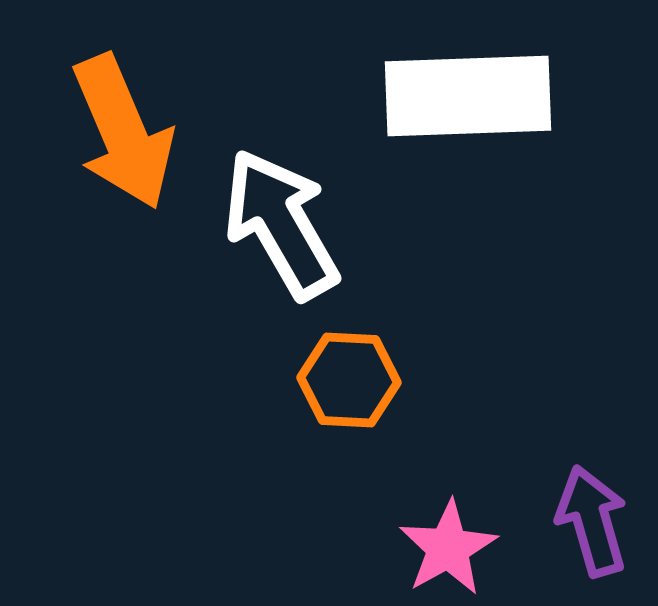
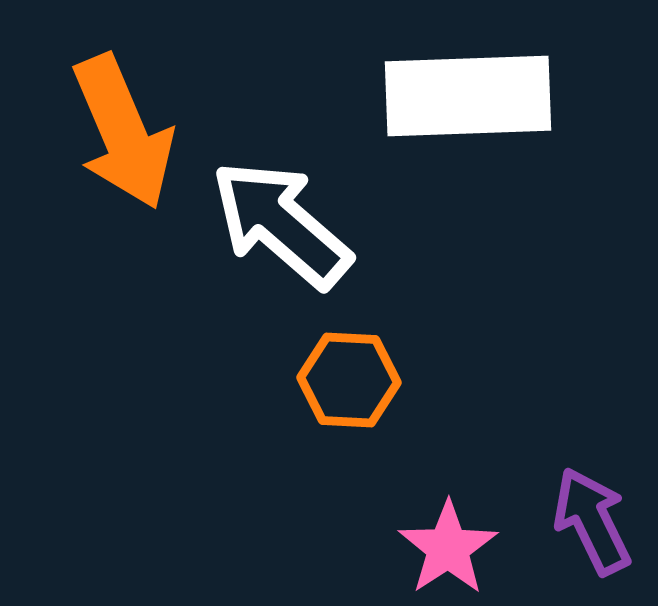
white arrow: rotated 19 degrees counterclockwise
purple arrow: rotated 10 degrees counterclockwise
pink star: rotated 4 degrees counterclockwise
